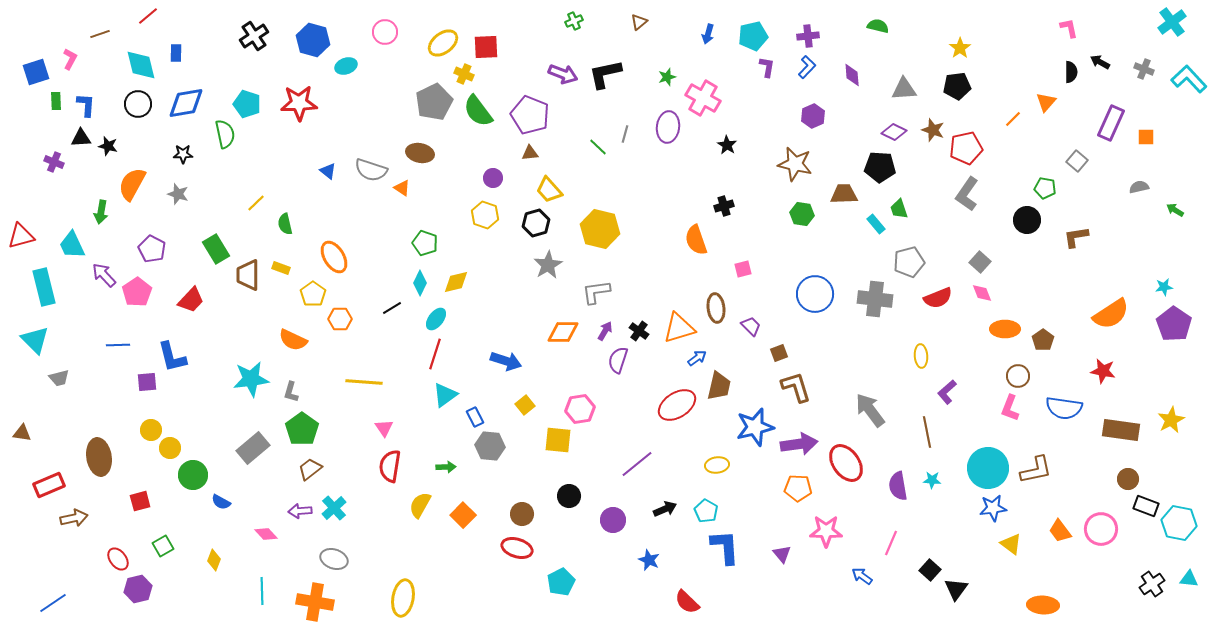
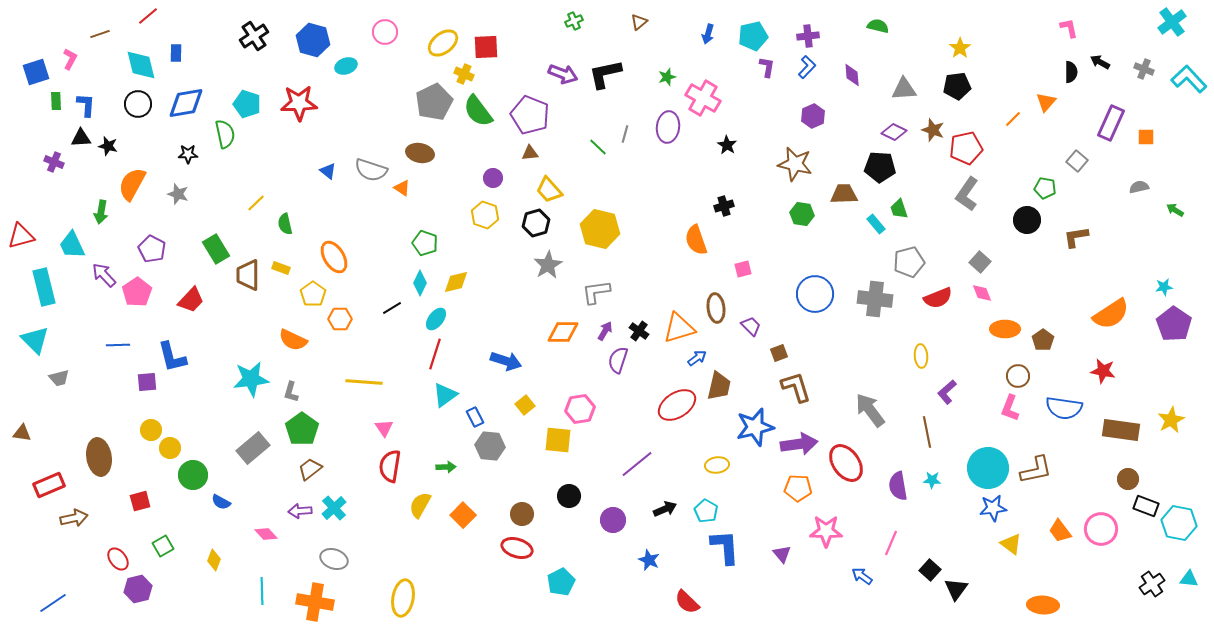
black star at (183, 154): moved 5 px right
